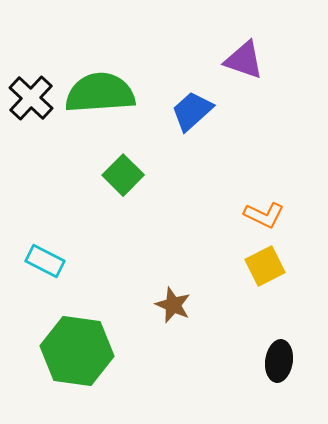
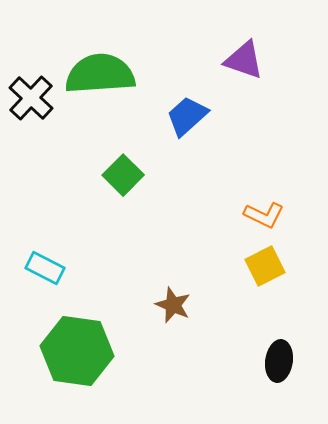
green semicircle: moved 19 px up
blue trapezoid: moved 5 px left, 5 px down
cyan rectangle: moved 7 px down
